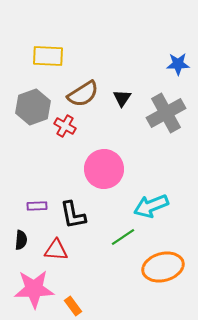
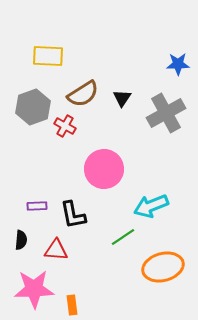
orange rectangle: moved 1 px left, 1 px up; rotated 30 degrees clockwise
